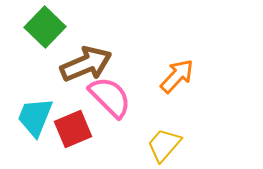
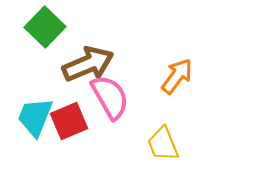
brown arrow: moved 2 px right
orange arrow: rotated 6 degrees counterclockwise
pink semicircle: rotated 15 degrees clockwise
red square: moved 4 px left, 8 px up
yellow trapezoid: moved 1 px left, 1 px up; rotated 63 degrees counterclockwise
